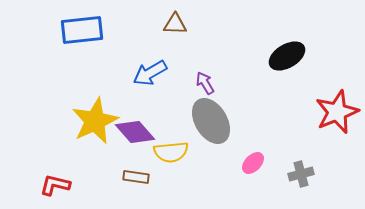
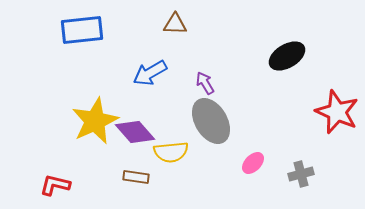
red star: rotated 27 degrees counterclockwise
